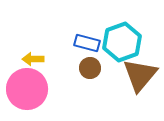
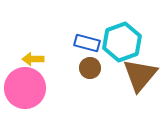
pink circle: moved 2 px left, 1 px up
